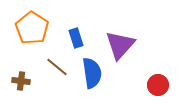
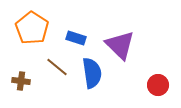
blue rectangle: rotated 54 degrees counterclockwise
purple triangle: rotated 28 degrees counterclockwise
